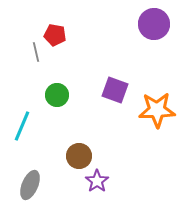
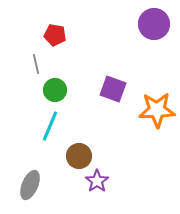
gray line: moved 12 px down
purple square: moved 2 px left, 1 px up
green circle: moved 2 px left, 5 px up
cyan line: moved 28 px right
